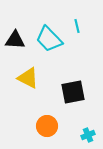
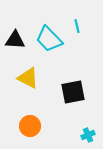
orange circle: moved 17 px left
